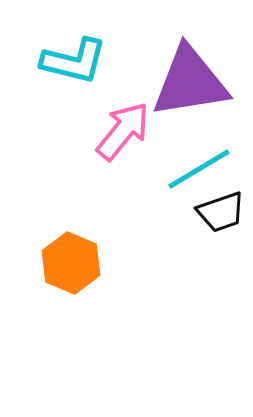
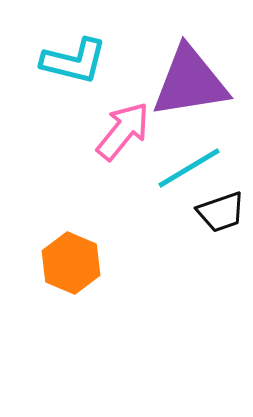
cyan line: moved 10 px left, 1 px up
